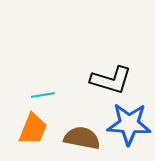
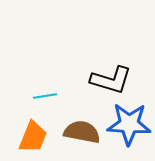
cyan line: moved 2 px right, 1 px down
orange trapezoid: moved 8 px down
brown semicircle: moved 6 px up
